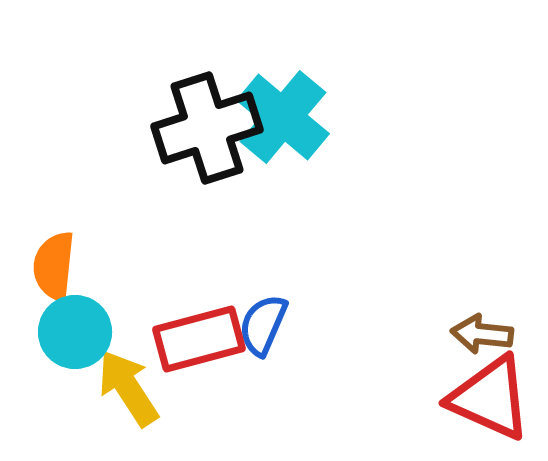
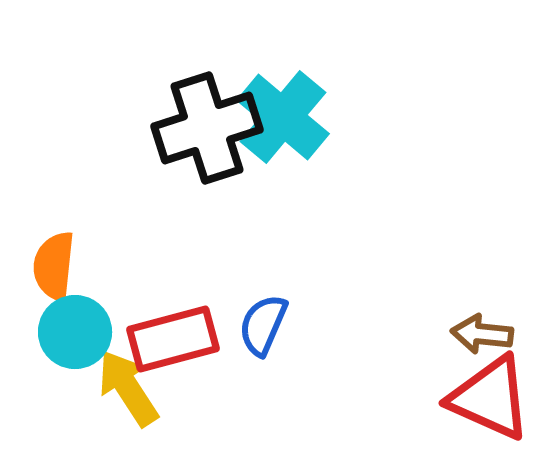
red rectangle: moved 26 px left
